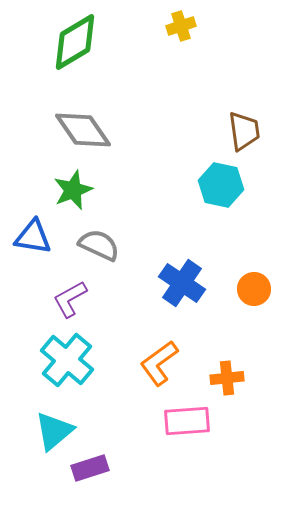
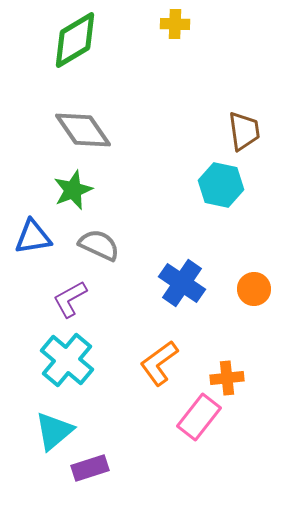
yellow cross: moved 6 px left, 2 px up; rotated 20 degrees clockwise
green diamond: moved 2 px up
blue triangle: rotated 18 degrees counterclockwise
pink rectangle: moved 12 px right, 4 px up; rotated 48 degrees counterclockwise
